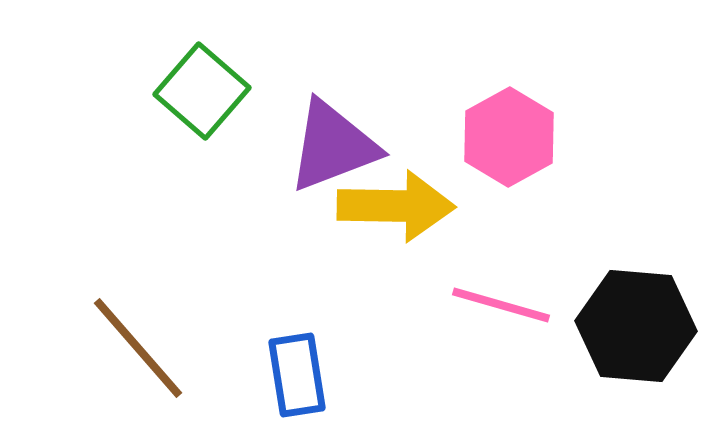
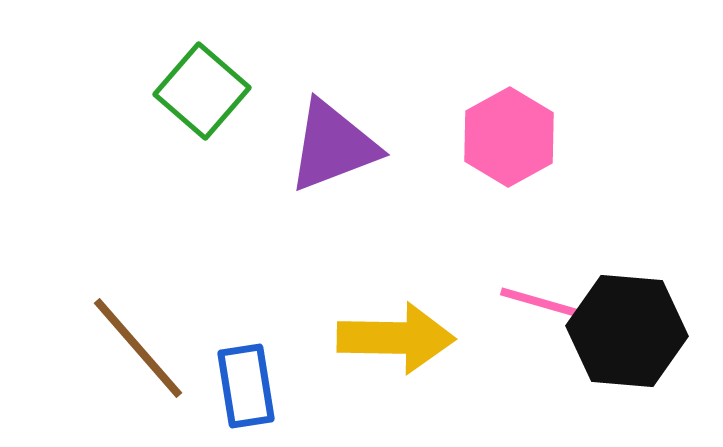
yellow arrow: moved 132 px down
pink line: moved 48 px right
black hexagon: moved 9 px left, 5 px down
blue rectangle: moved 51 px left, 11 px down
